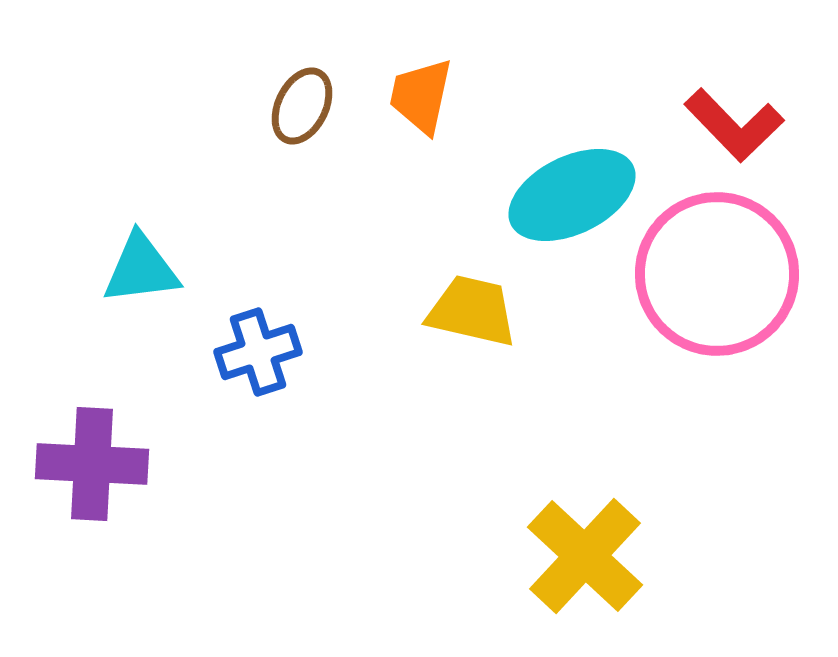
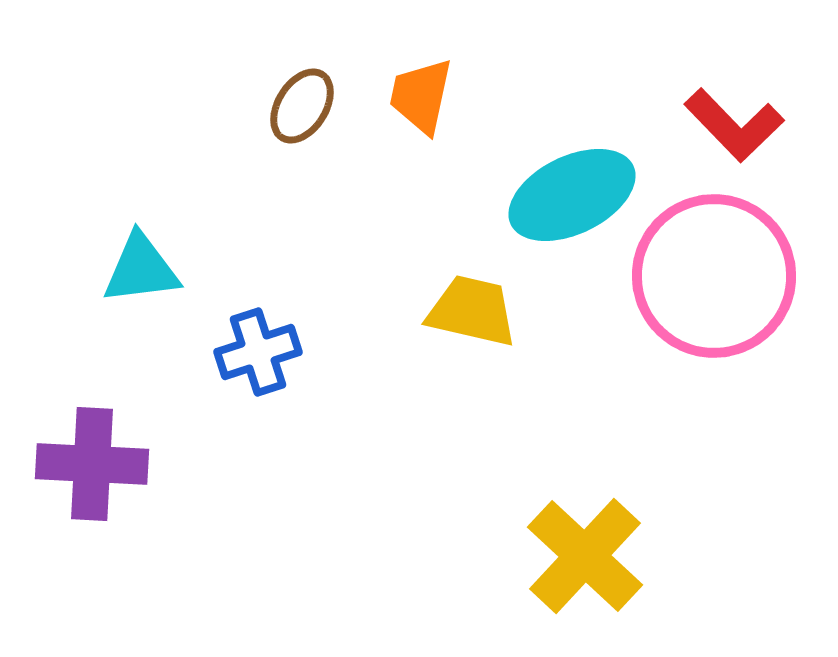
brown ellipse: rotated 6 degrees clockwise
pink circle: moved 3 px left, 2 px down
